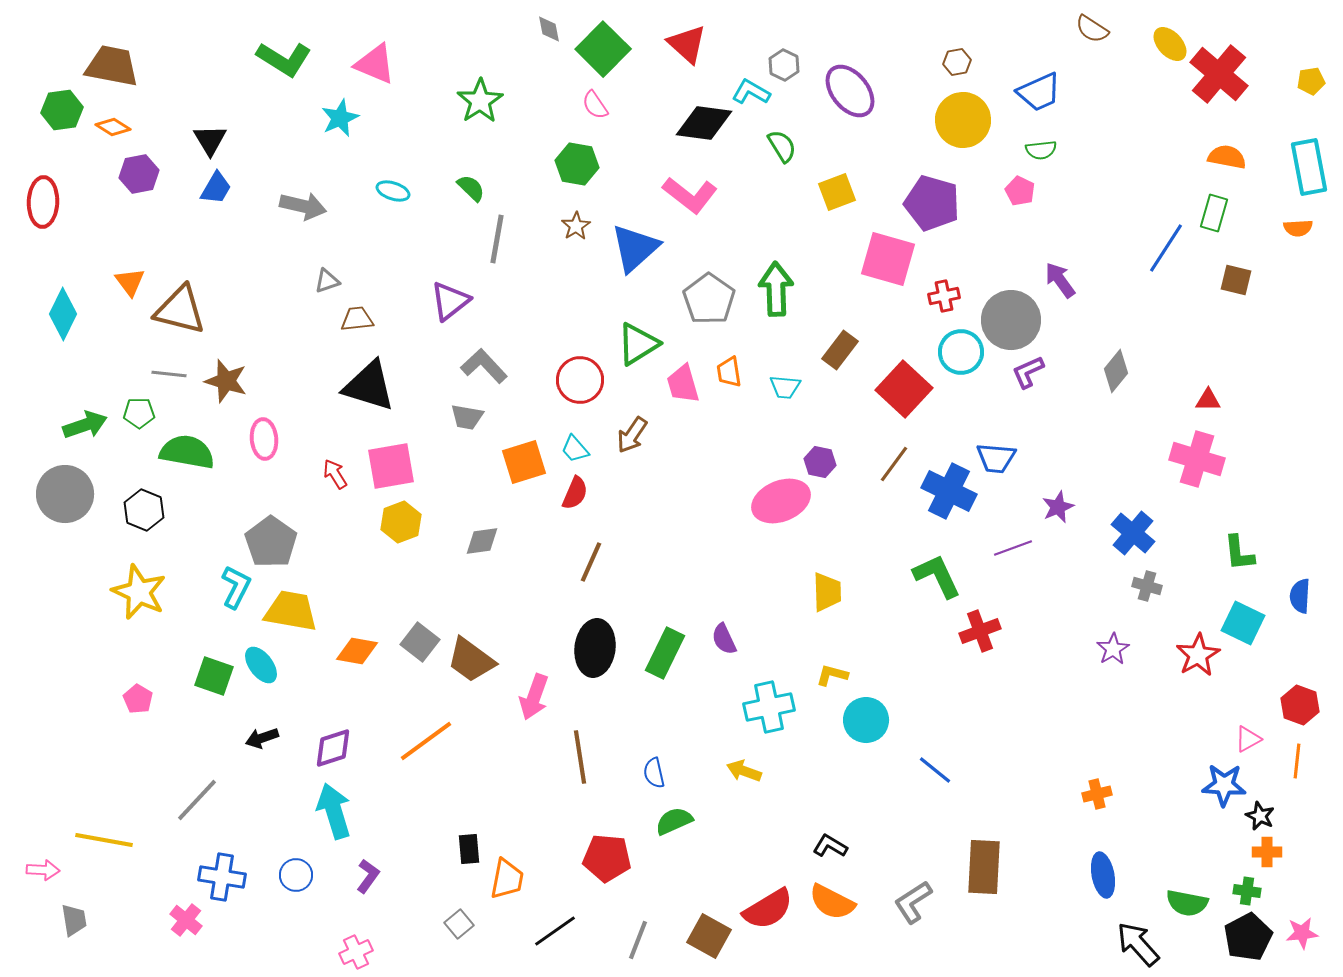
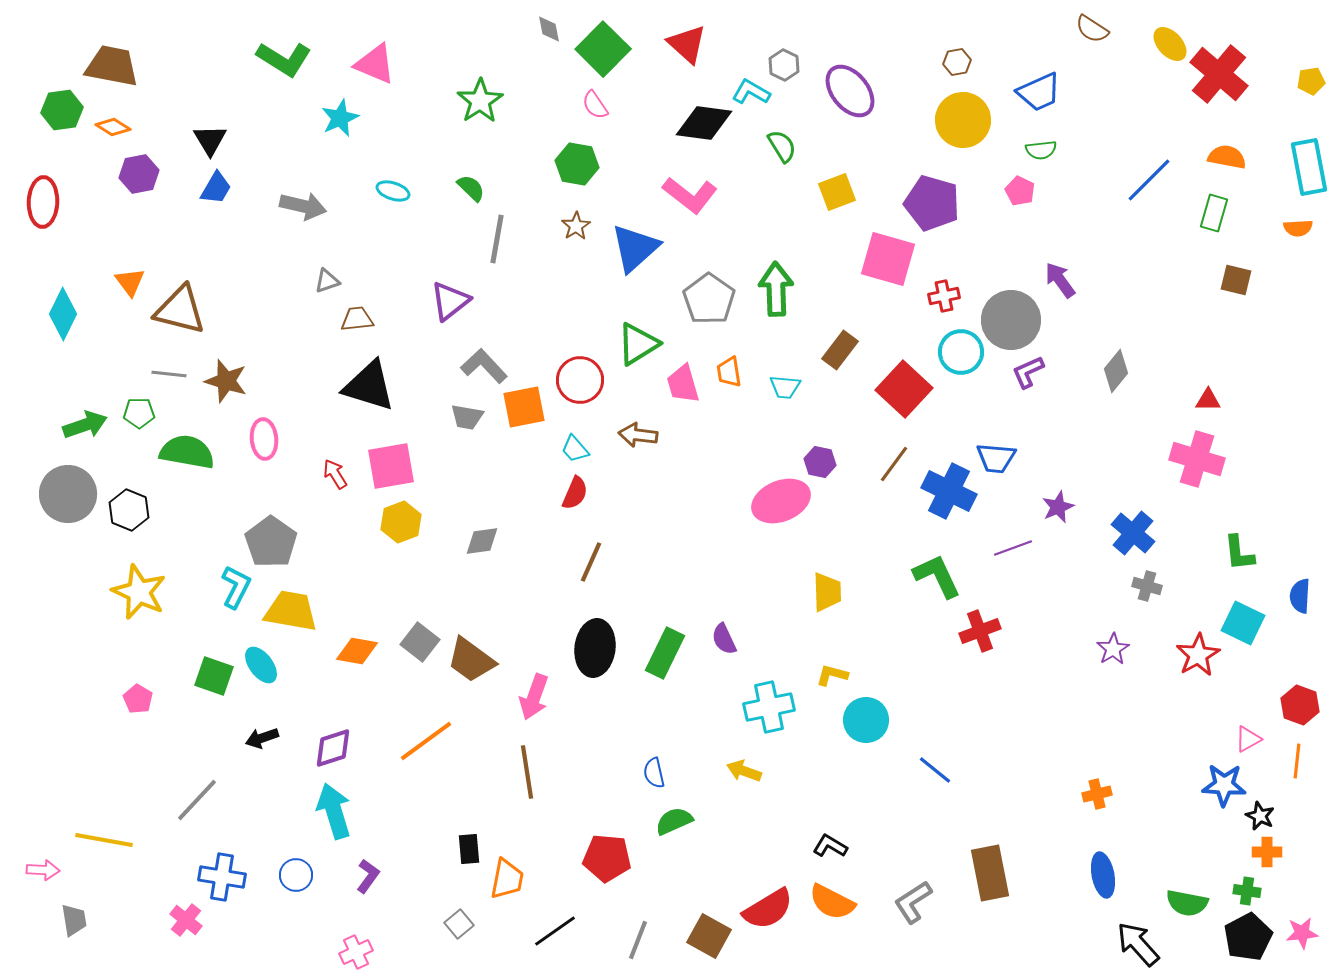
blue line at (1166, 248): moved 17 px left, 68 px up; rotated 12 degrees clockwise
brown arrow at (632, 435): moved 6 px right; rotated 63 degrees clockwise
orange square at (524, 462): moved 55 px up; rotated 6 degrees clockwise
gray circle at (65, 494): moved 3 px right
black hexagon at (144, 510): moved 15 px left
brown line at (580, 757): moved 53 px left, 15 px down
brown rectangle at (984, 867): moved 6 px right, 6 px down; rotated 14 degrees counterclockwise
